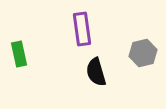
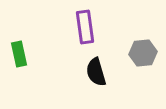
purple rectangle: moved 3 px right, 2 px up
gray hexagon: rotated 8 degrees clockwise
